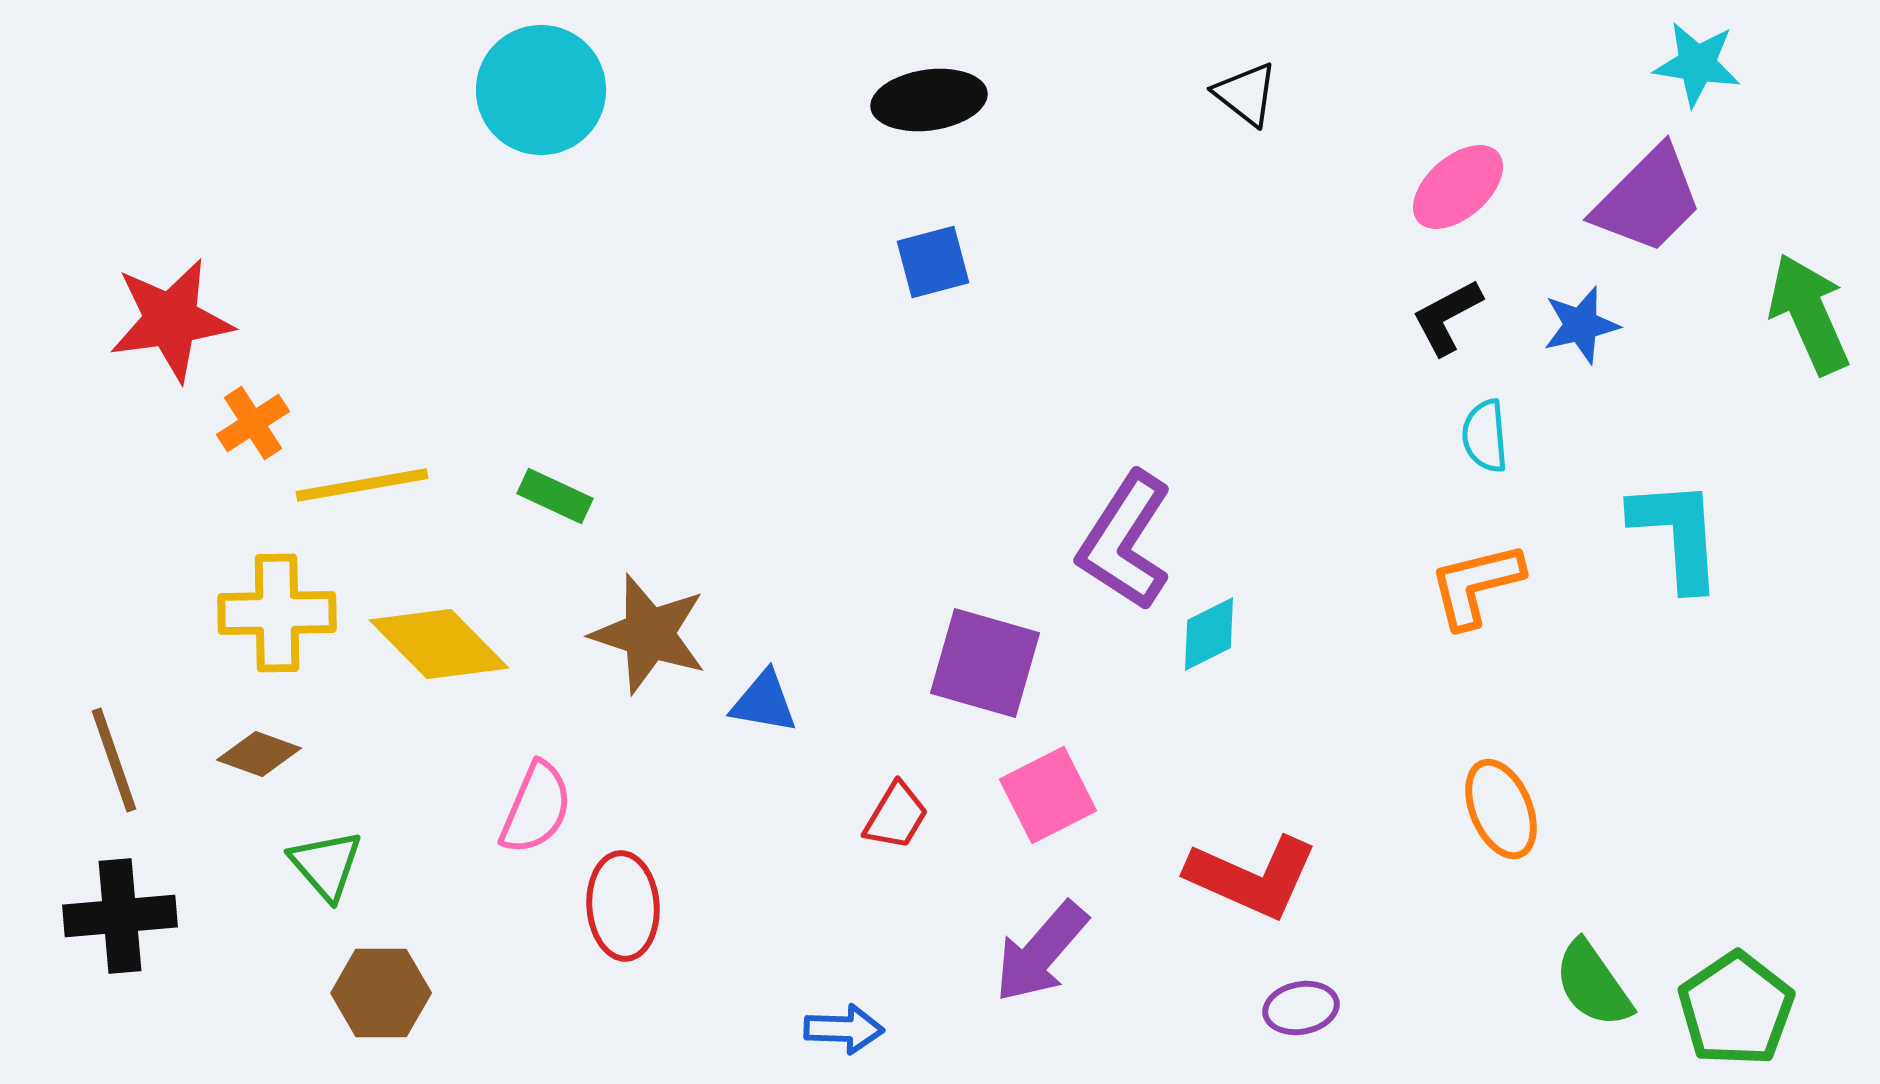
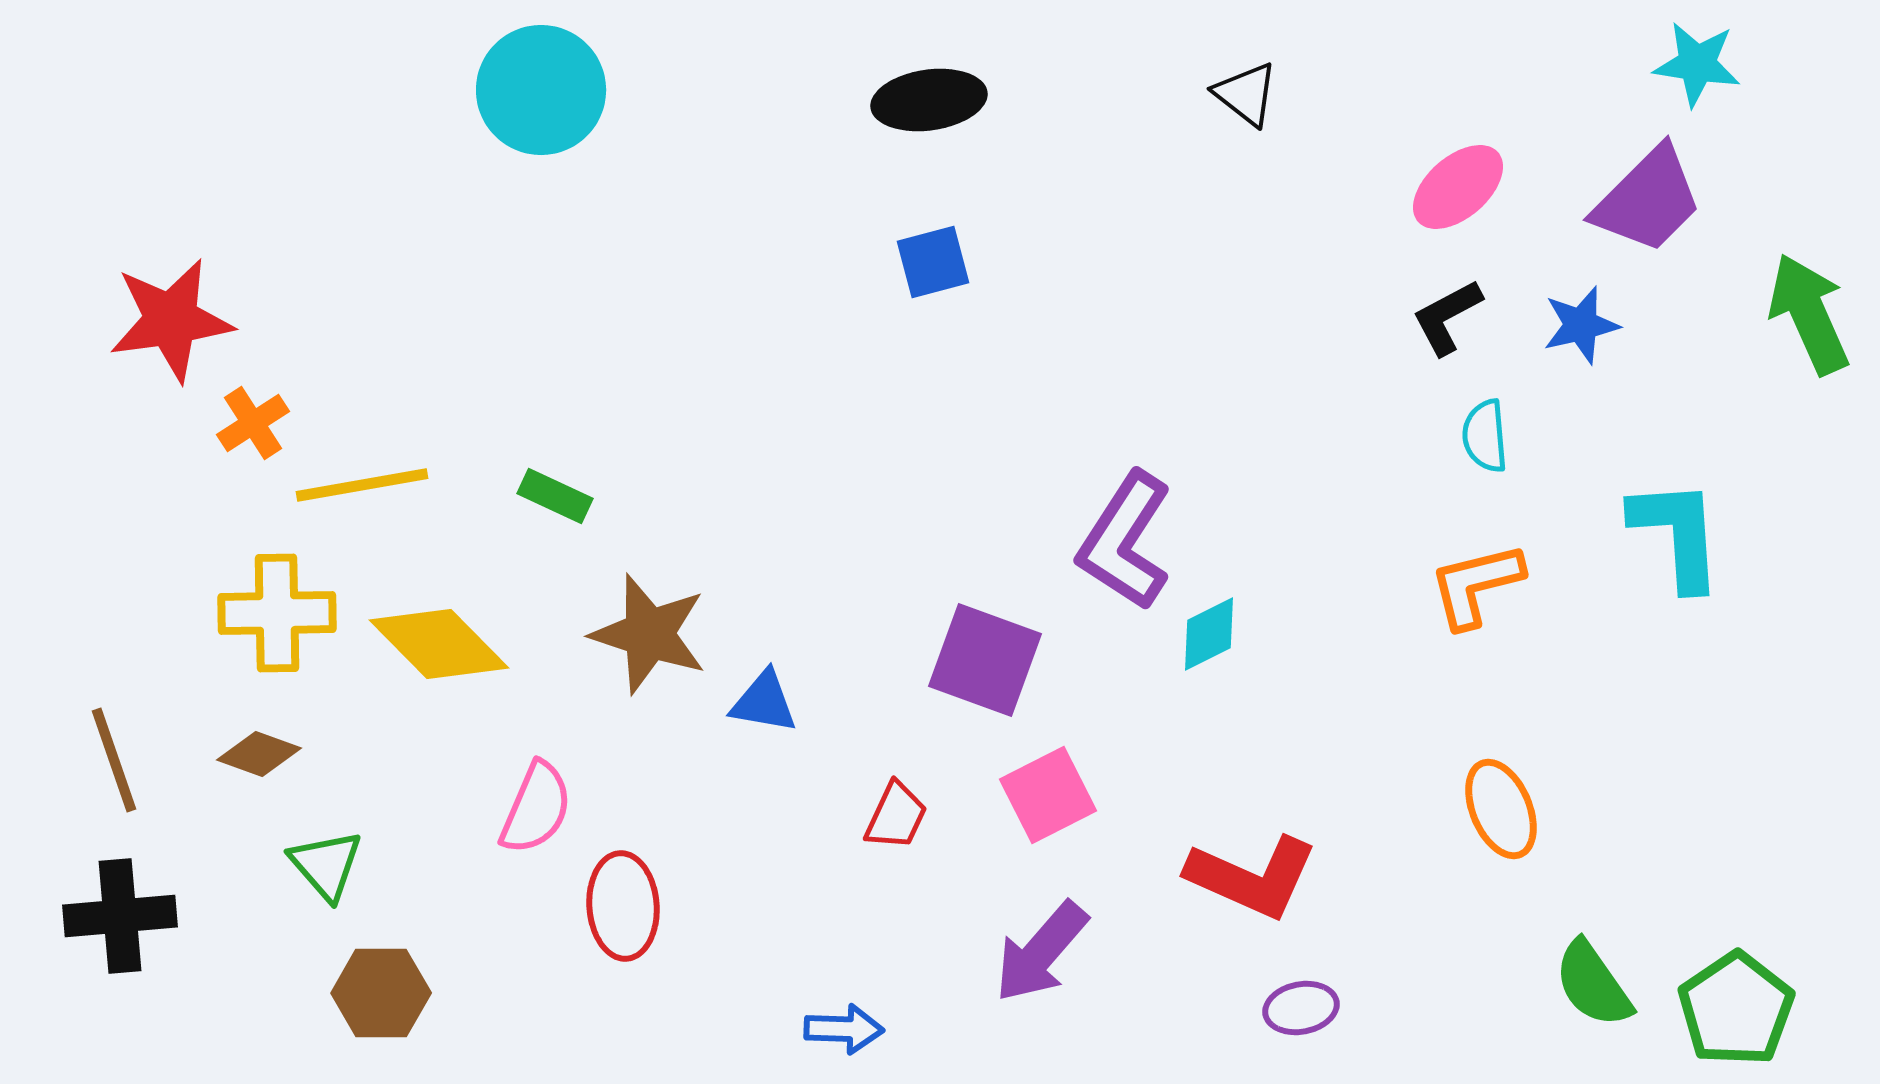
purple square: moved 3 px up; rotated 4 degrees clockwise
red trapezoid: rotated 6 degrees counterclockwise
